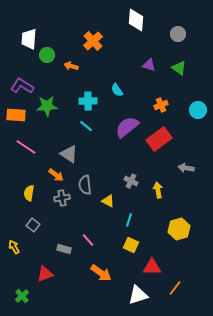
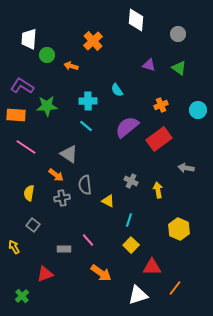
yellow hexagon at (179, 229): rotated 20 degrees counterclockwise
yellow square at (131, 245): rotated 21 degrees clockwise
gray rectangle at (64, 249): rotated 16 degrees counterclockwise
